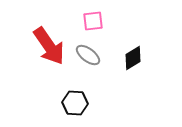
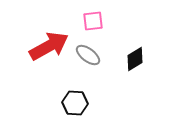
red arrow: rotated 84 degrees counterclockwise
black diamond: moved 2 px right, 1 px down
